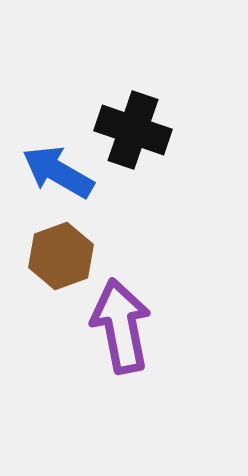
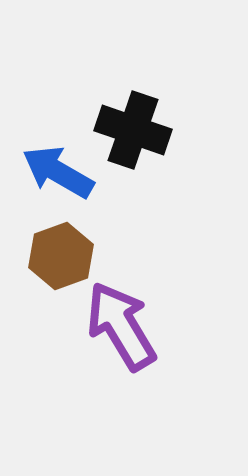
purple arrow: rotated 20 degrees counterclockwise
